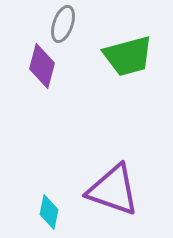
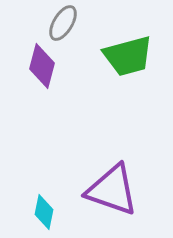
gray ellipse: moved 1 px up; rotated 12 degrees clockwise
purple triangle: moved 1 px left
cyan diamond: moved 5 px left
